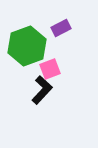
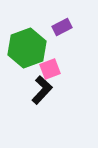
purple rectangle: moved 1 px right, 1 px up
green hexagon: moved 2 px down
